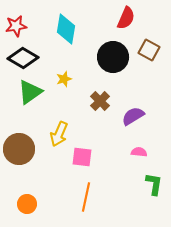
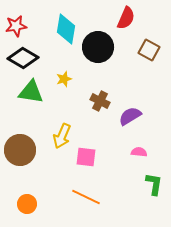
black circle: moved 15 px left, 10 px up
green triangle: moved 1 px right; rotated 44 degrees clockwise
brown cross: rotated 18 degrees counterclockwise
purple semicircle: moved 3 px left
yellow arrow: moved 3 px right, 2 px down
brown circle: moved 1 px right, 1 px down
pink square: moved 4 px right
orange line: rotated 76 degrees counterclockwise
